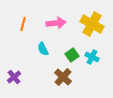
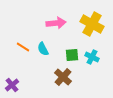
orange line: moved 23 px down; rotated 72 degrees counterclockwise
green square: rotated 32 degrees clockwise
purple cross: moved 2 px left, 8 px down
